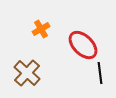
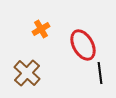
red ellipse: rotated 16 degrees clockwise
